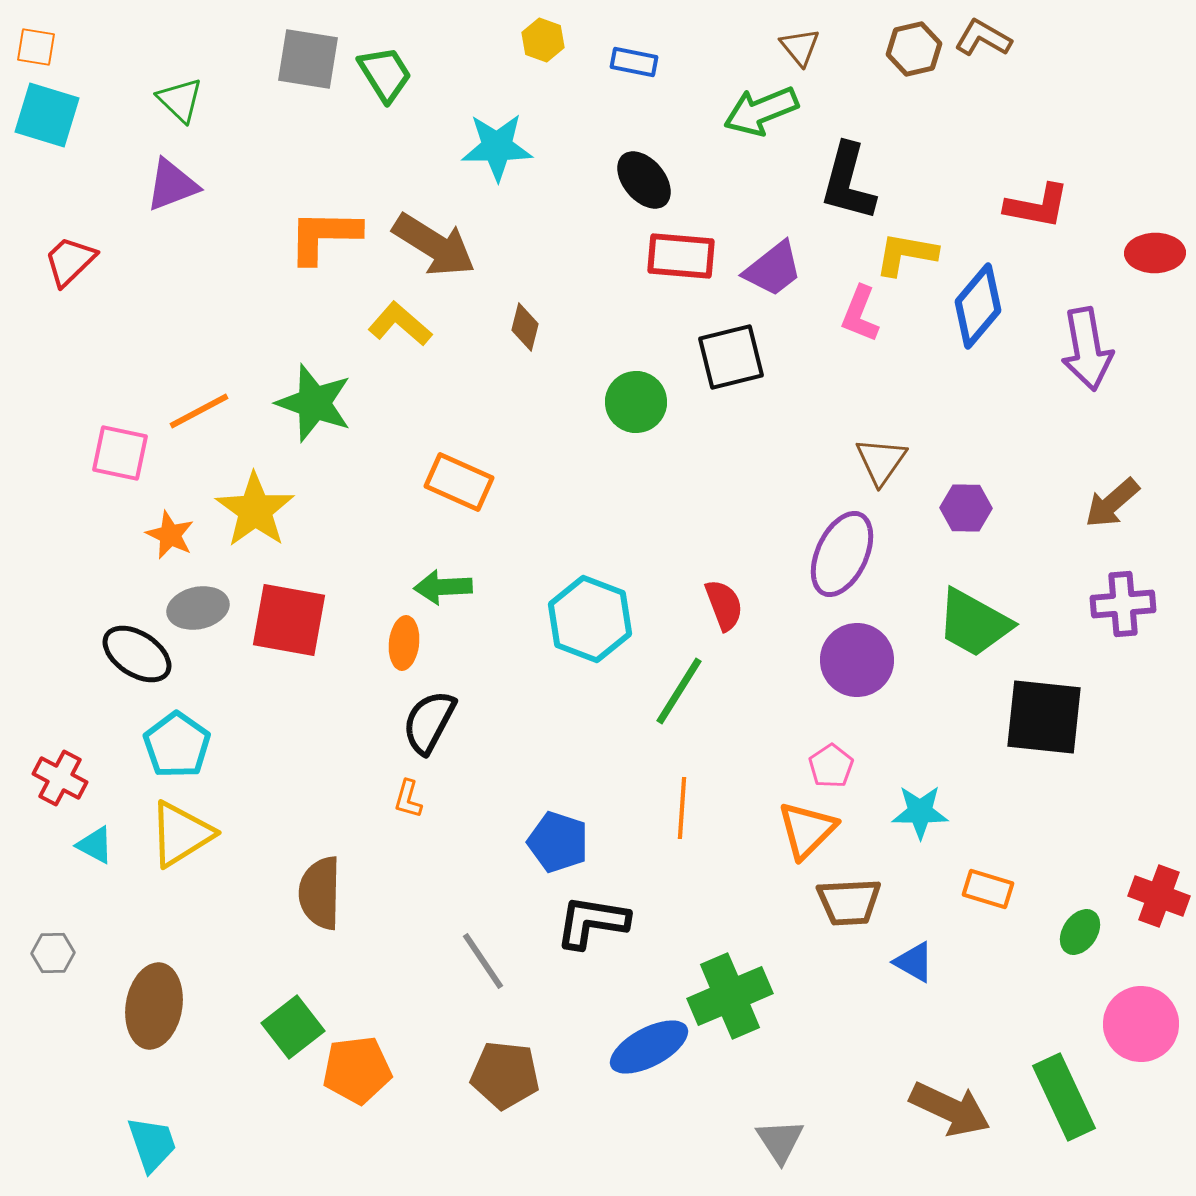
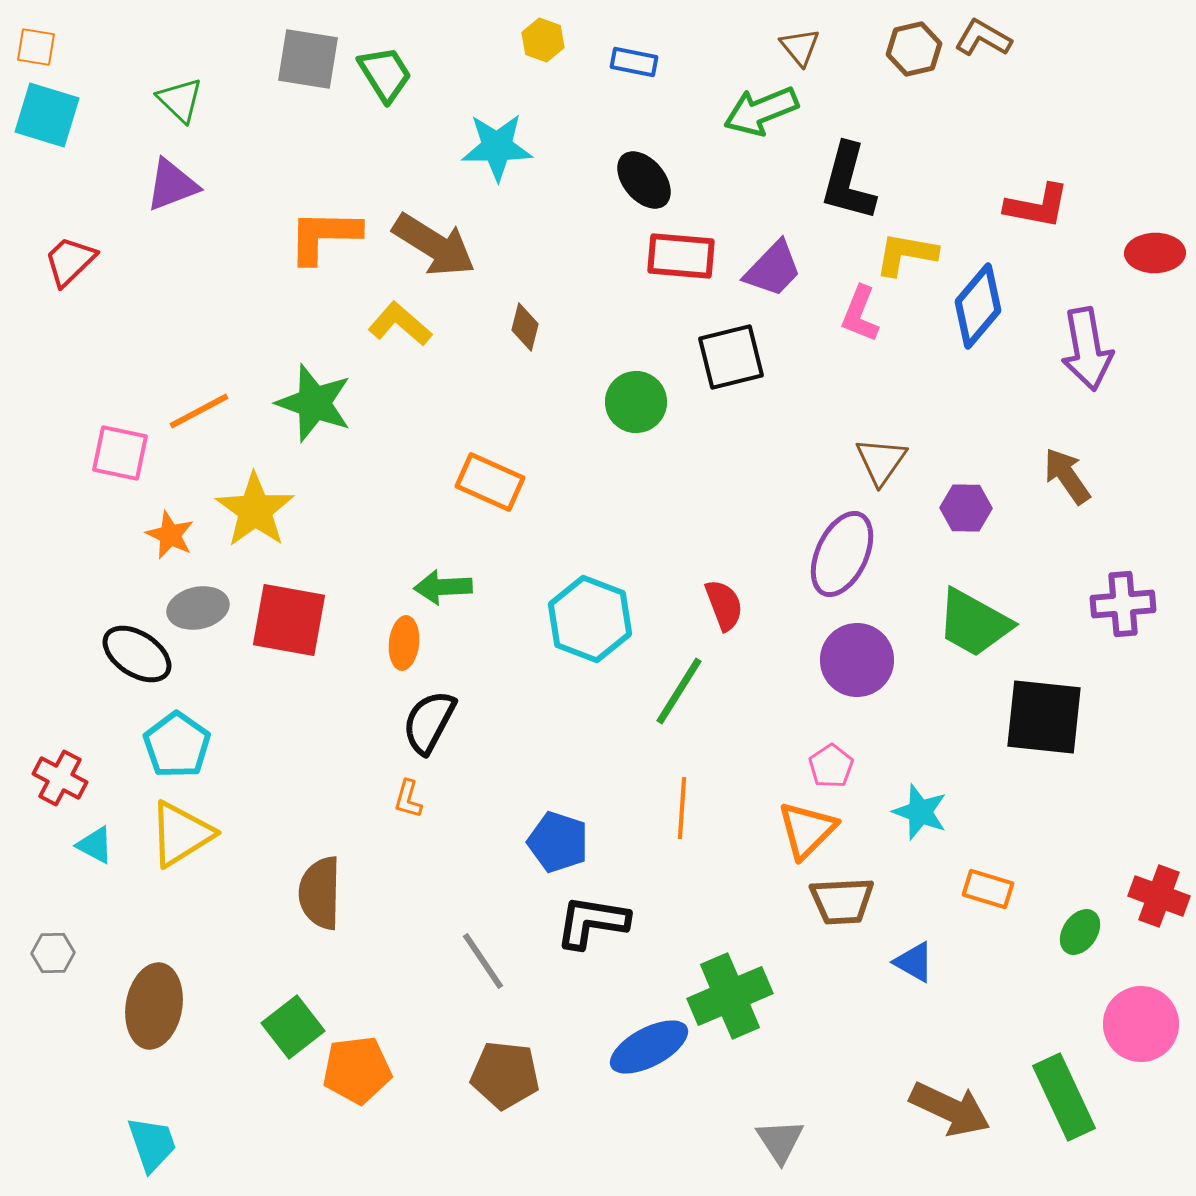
purple trapezoid at (773, 269): rotated 8 degrees counterclockwise
orange rectangle at (459, 482): moved 31 px right
brown arrow at (1112, 503): moved 45 px left, 27 px up; rotated 96 degrees clockwise
cyan star at (920, 812): rotated 20 degrees clockwise
brown trapezoid at (849, 902): moved 7 px left, 1 px up
